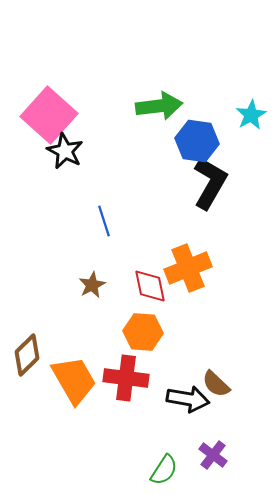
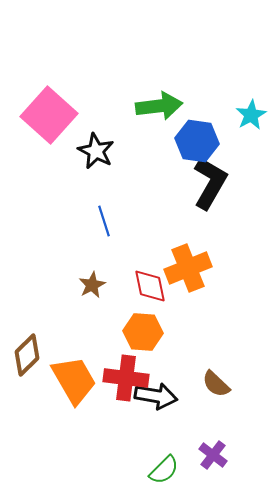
black star: moved 31 px right
black arrow: moved 32 px left, 3 px up
green semicircle: rotated 12 degrees clockwise
